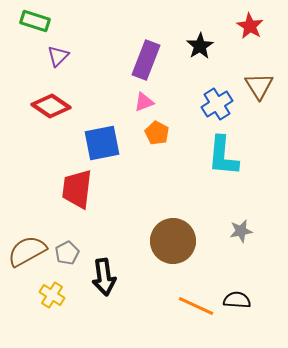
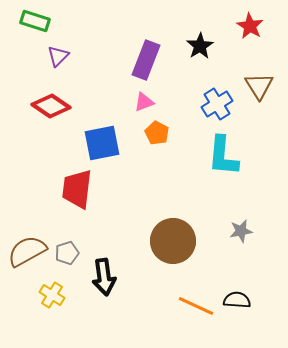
gray pentagon: rotated 10 degrees clockwise
